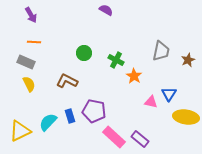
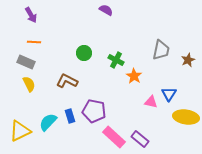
gray trapezoid: moved 1 px up
